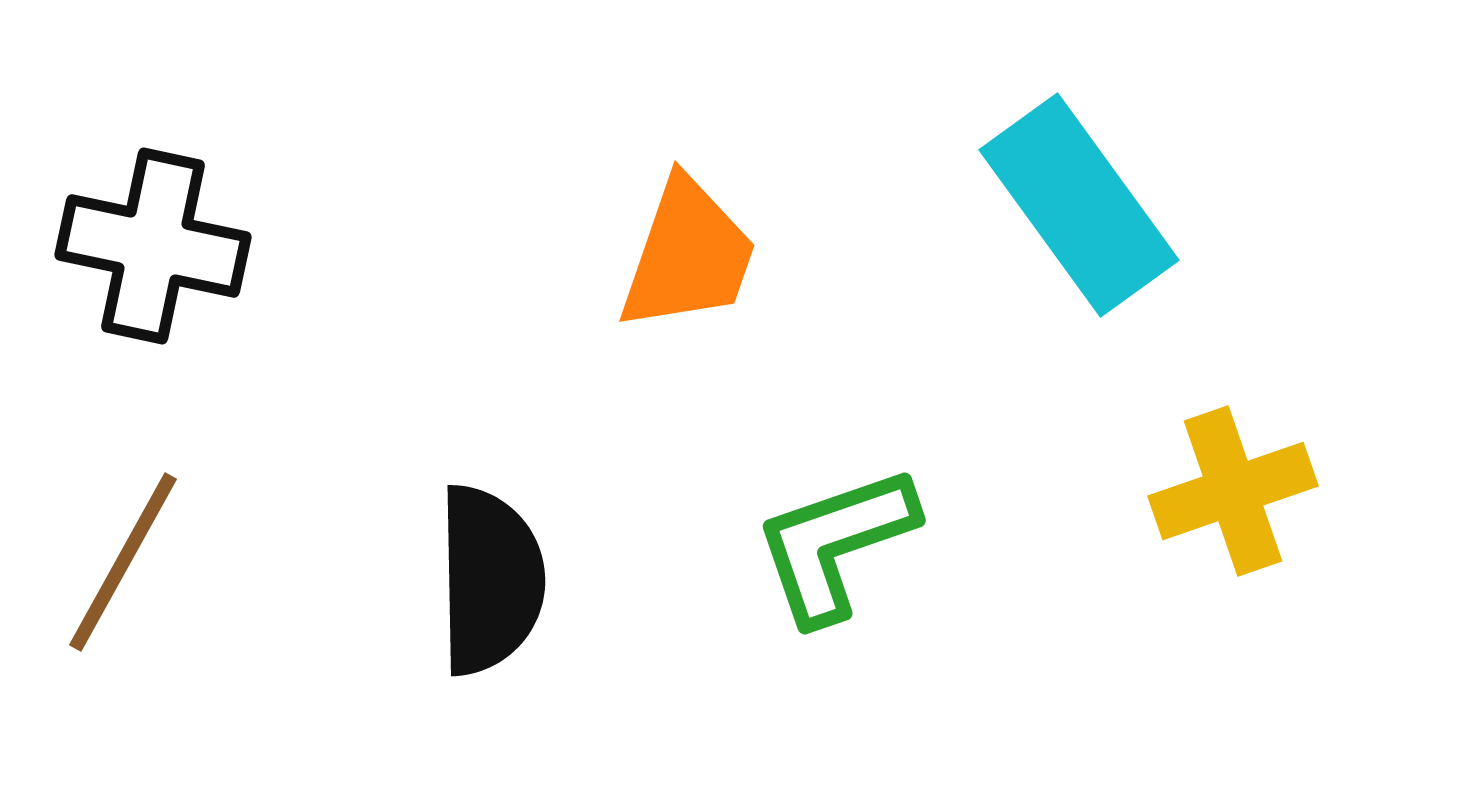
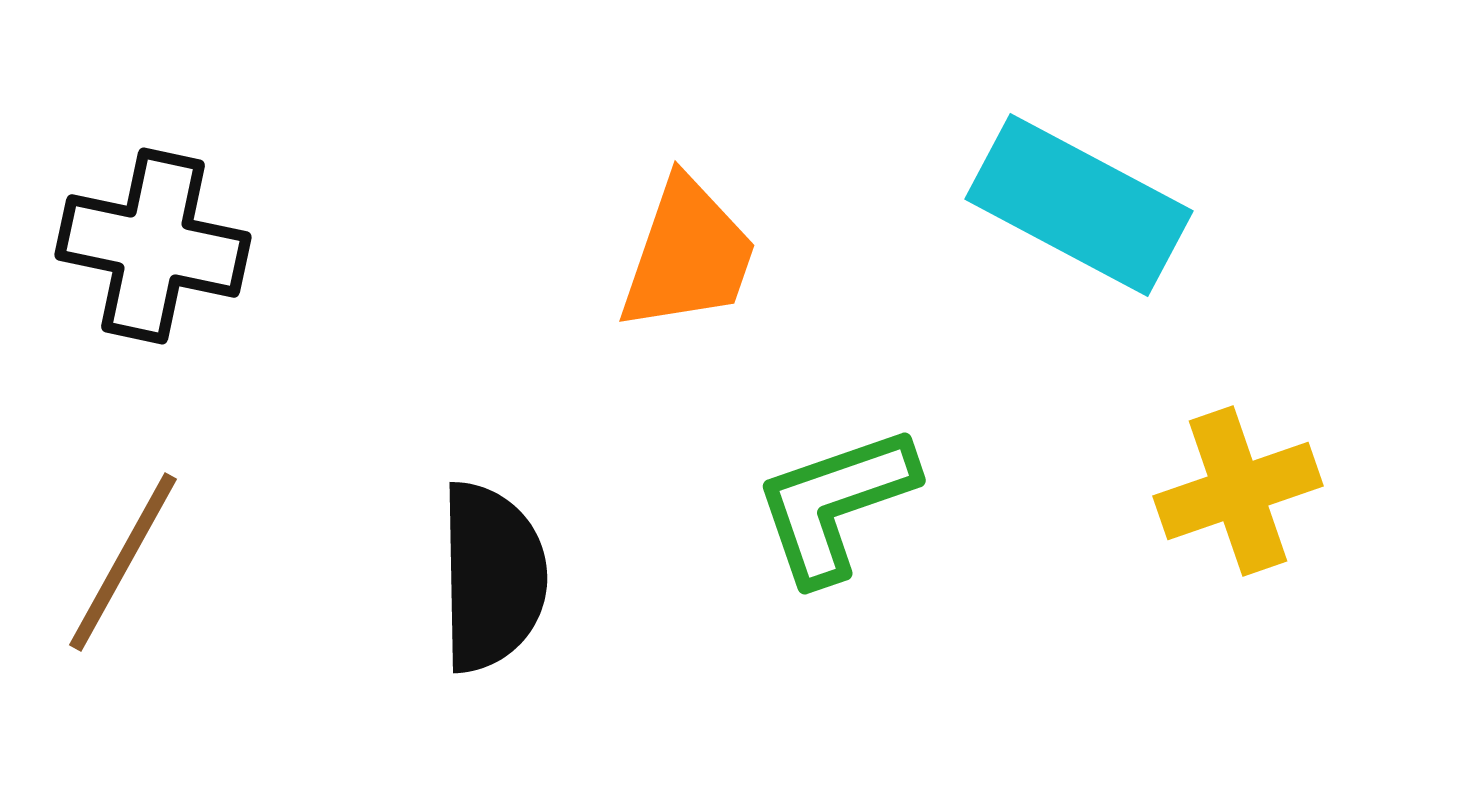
cyan rectangle: rotated 26 degrees counterclockwise
yellow cross: moved 5 px right
green L-shape: moved 40 px up
black semicircle: moved 2 px right, 3 px up
